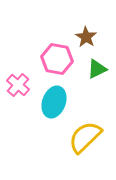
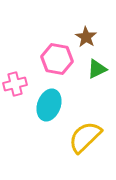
pink cross: moved 3 px left, 1 px up; rotated 35 degrees clockwise
cyan ellipse: moved 5 px left, 3 px down
